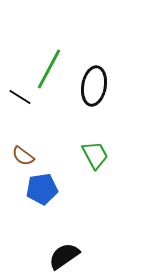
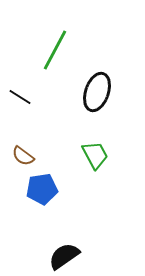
green line: moved 6 px right, 19 px up
black ellipse: moved 3 px right, 6 px down; rotated 9 degrees clockwise
